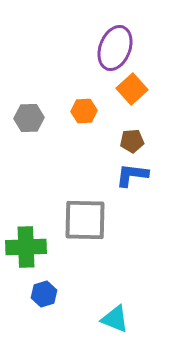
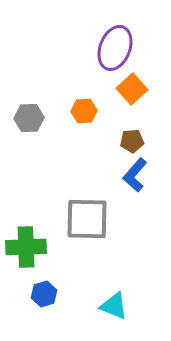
blue L-shape: moved 3 px right; rotated 56 degrees counterclockwise
gray square: moved 2 px right, 1 px up
cyan triangle: moved 1 px left, 13 px up
